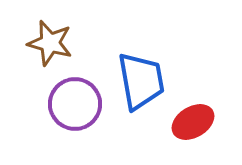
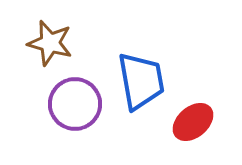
red ellipse: rotated 9 degrees counterclockwise
